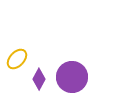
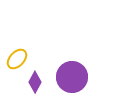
purple diamond: moved 4 px left, 3 px down
